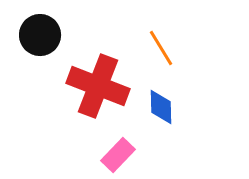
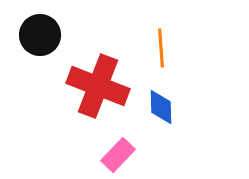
orange line: rotated 27 degrees clockwise
